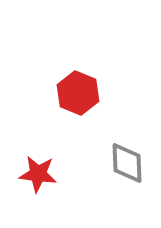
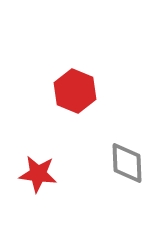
red hexagon: moved 3 px left, 2 px up
